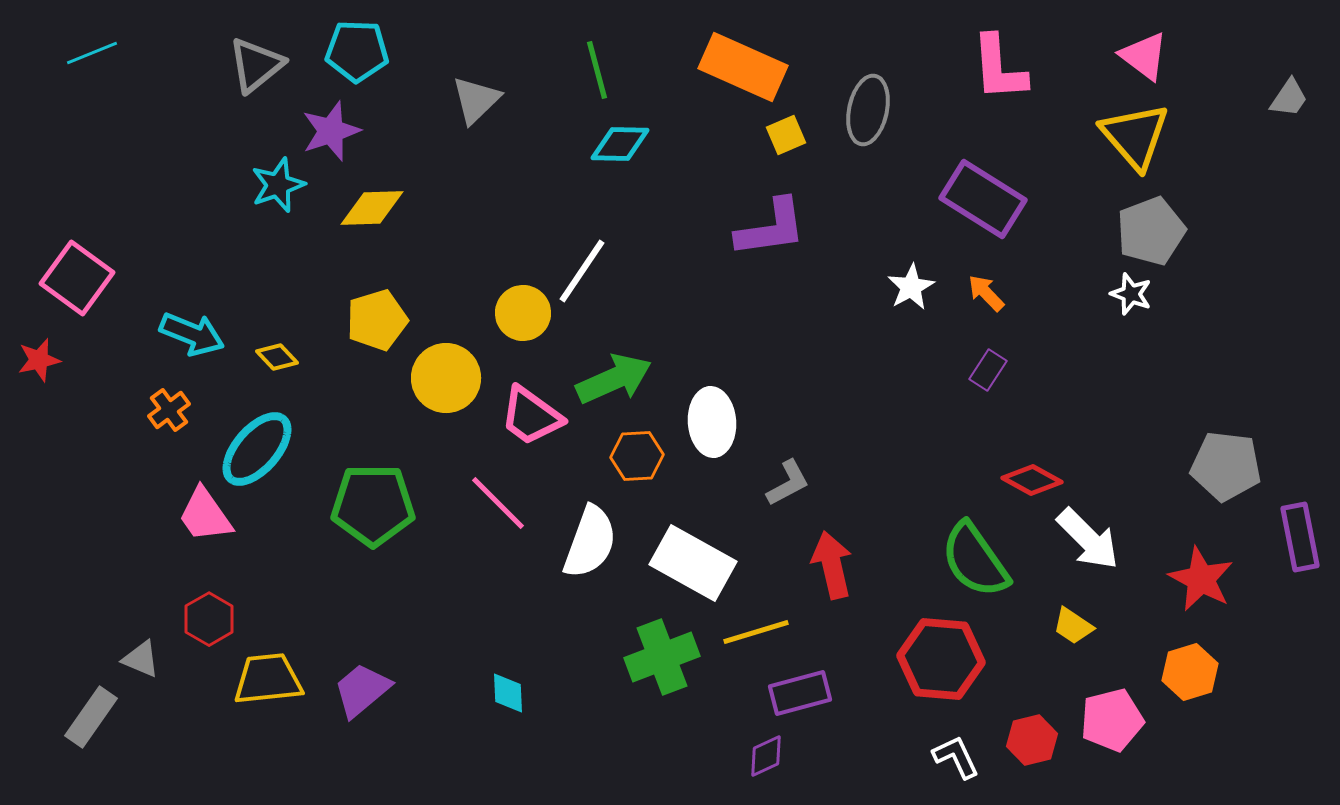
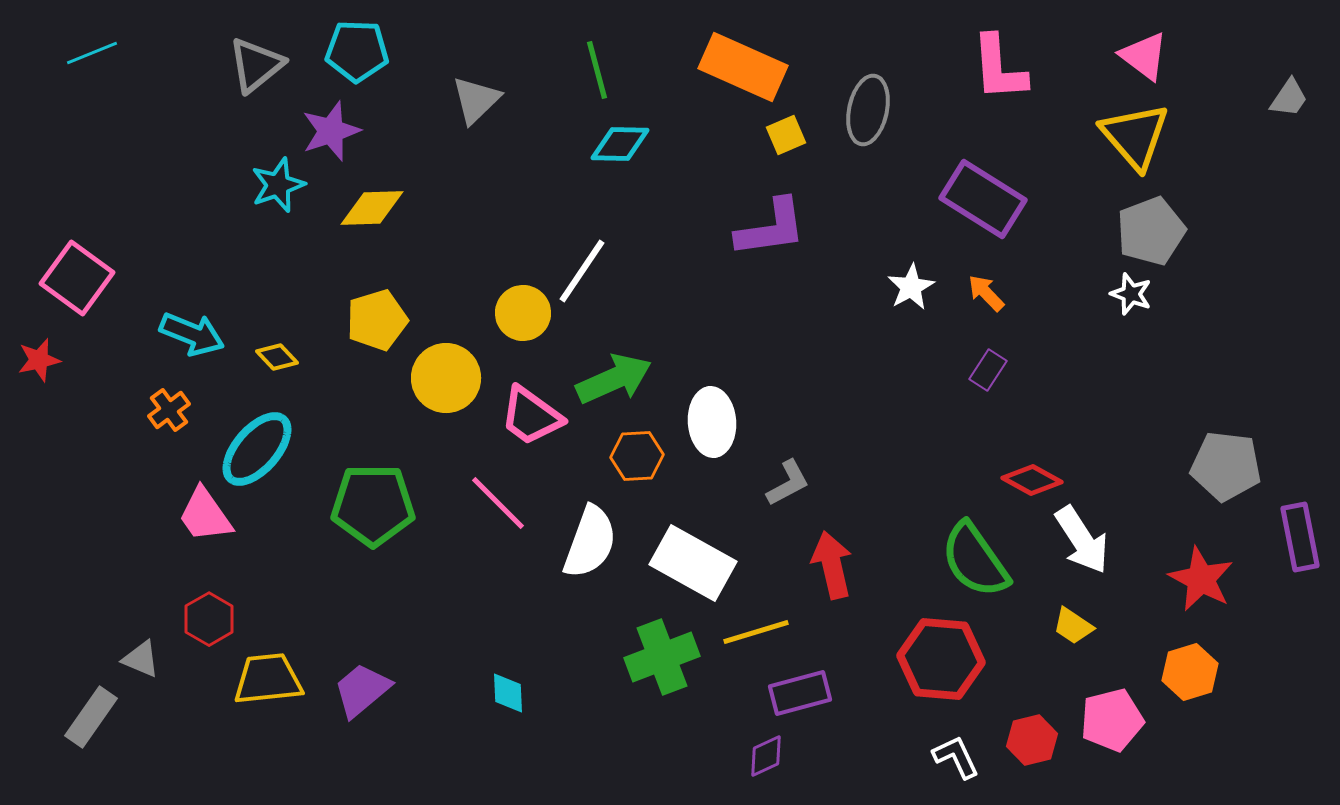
white arrow at (1088, 539): moved 6 px left, 1 px down; rotated 12 degrees clockwise
